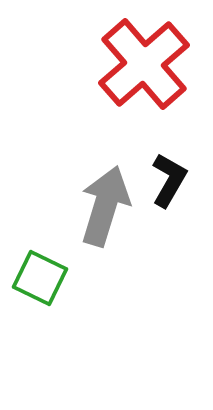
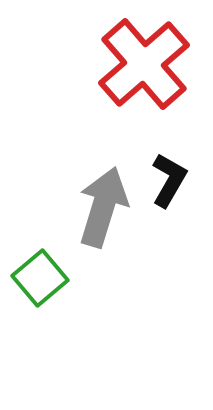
gray arrow: moved 2 px left, 1 px down
green square: rotated 24 degrees clockwise
